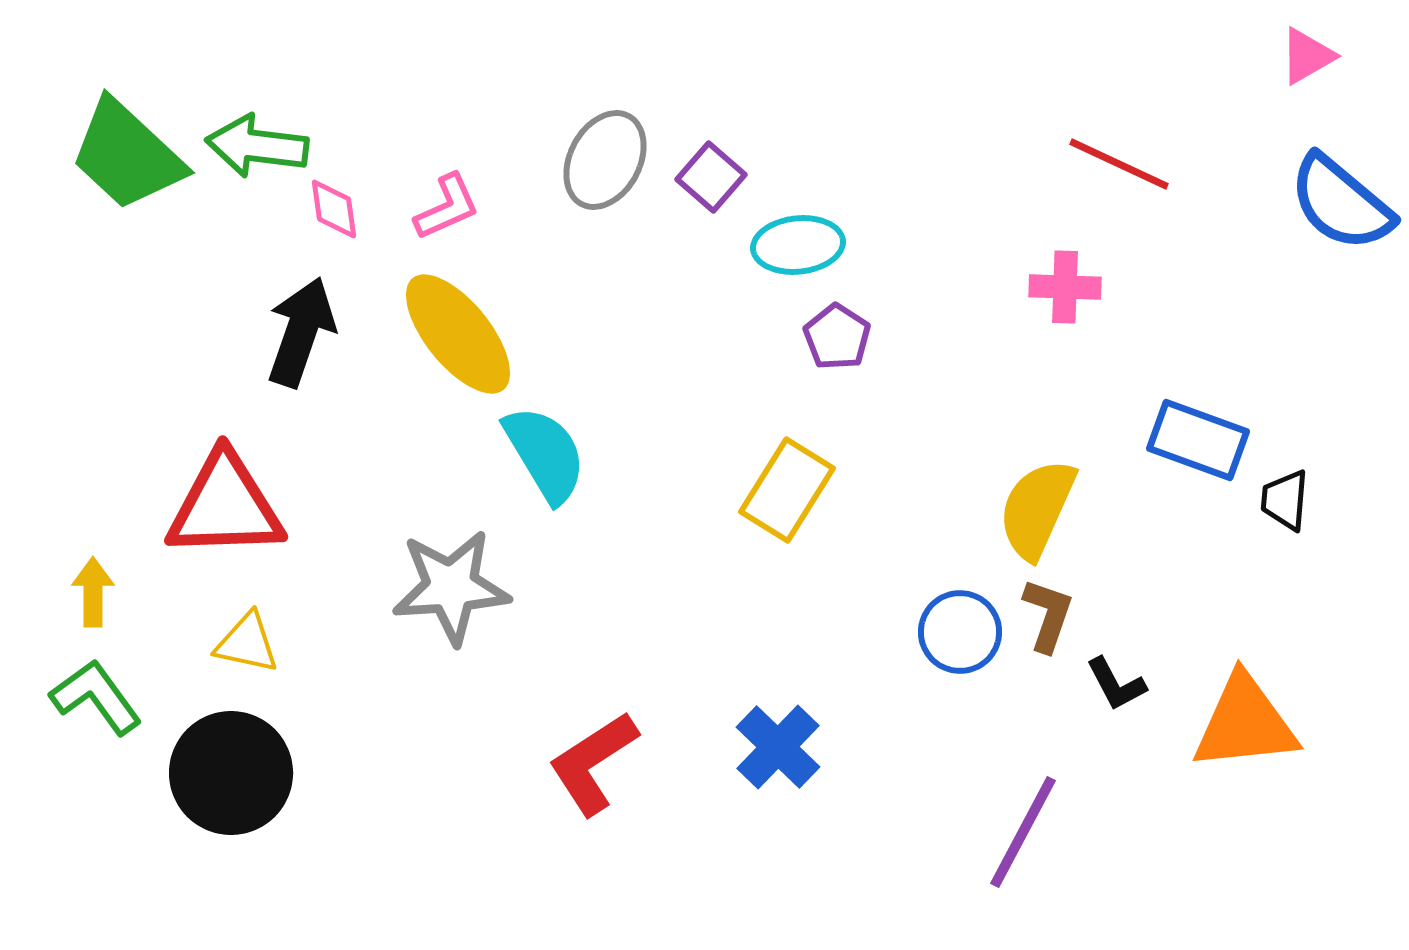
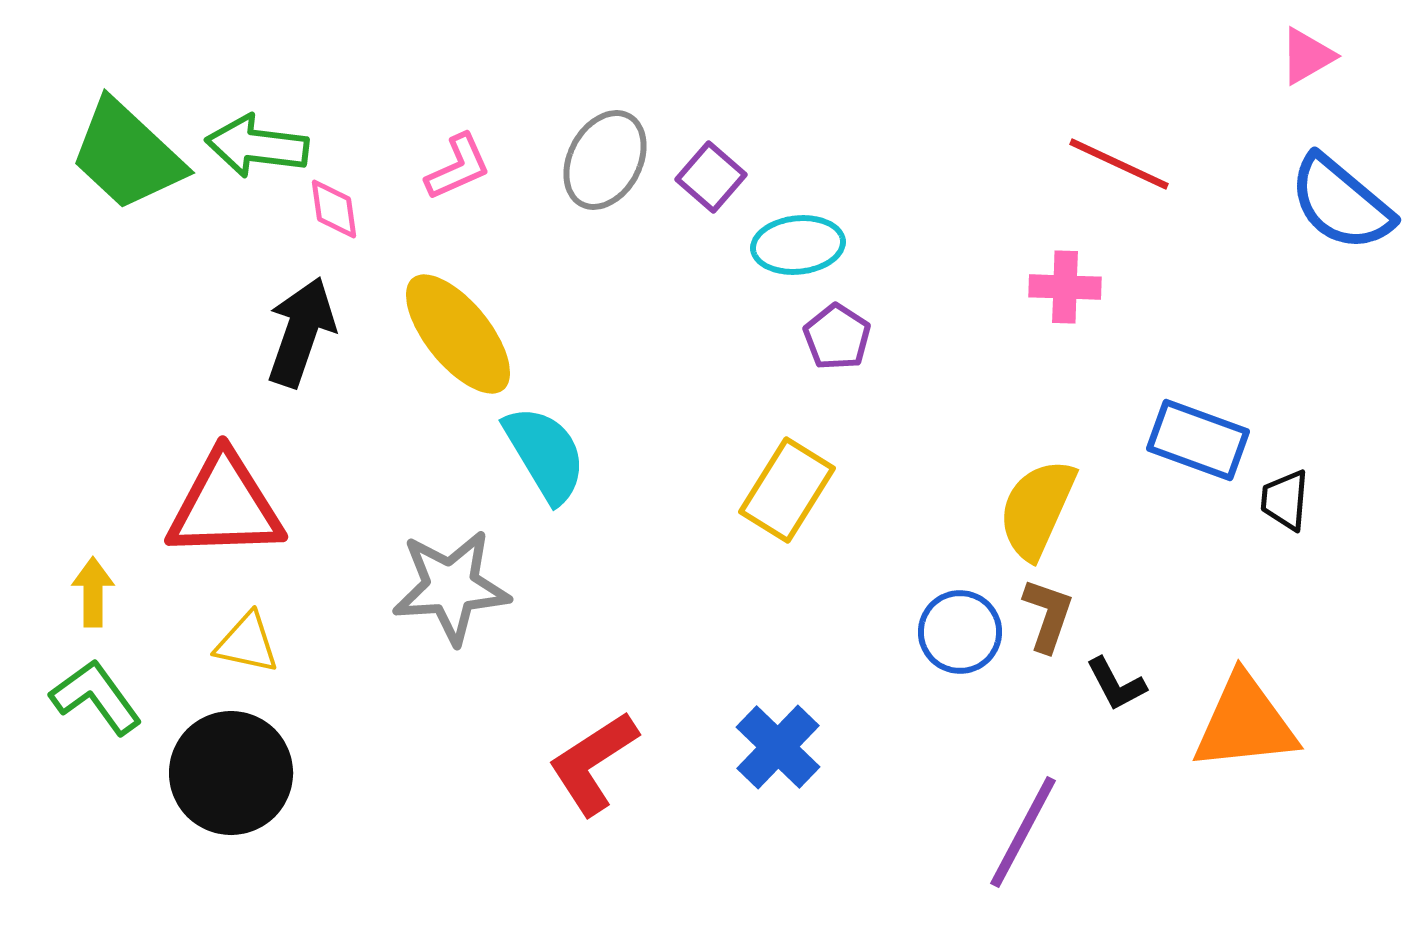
pink L-shape: moved 11 px right, 40 px up
